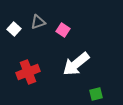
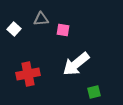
gray triangle: moved 3 px right, 3 px up; rotated 14 degrees clockwise
pink square: rotated 24 degrees counterclockwise
red cross: moved 2 px down; rotated 10 degrees clockwise
green square: moved 2 px left, 2 px up
